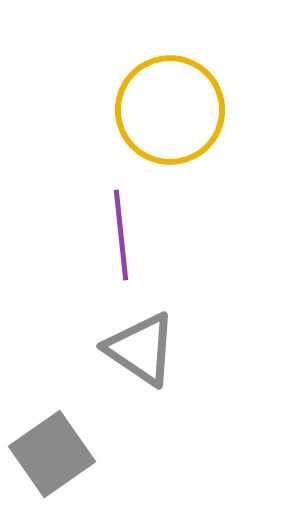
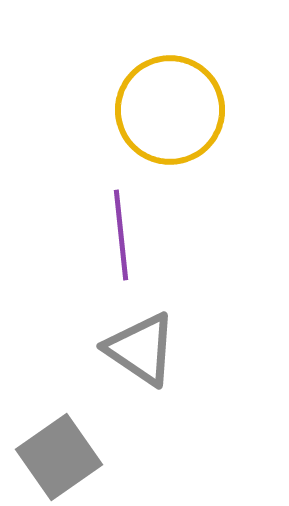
gray square: moved 7 px right, 3 px down
